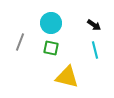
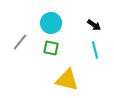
gray line: rotated 18 degrees clockwise
yellow triangle: moved 3 px down
